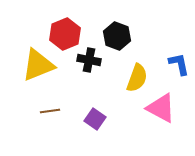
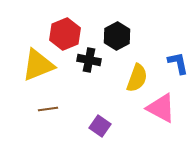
black hexagon: rotated 12 degrees clockwise
blue L-shape: moved 1 px left, 1 px up
brown line: moved 2 px left, 2 px up
purple square: moved 5 px right, 7 px down
